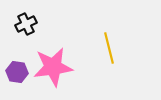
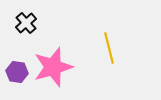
black cross: moved 1 px up; rotated 15 degrees counterclockwise
pink star: rotated 9 degrees counterclockwise
